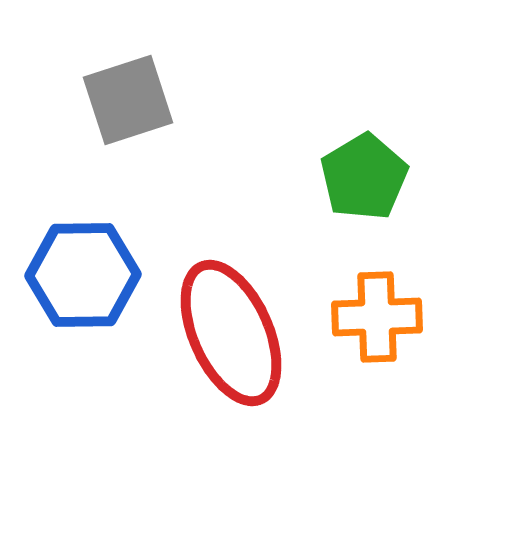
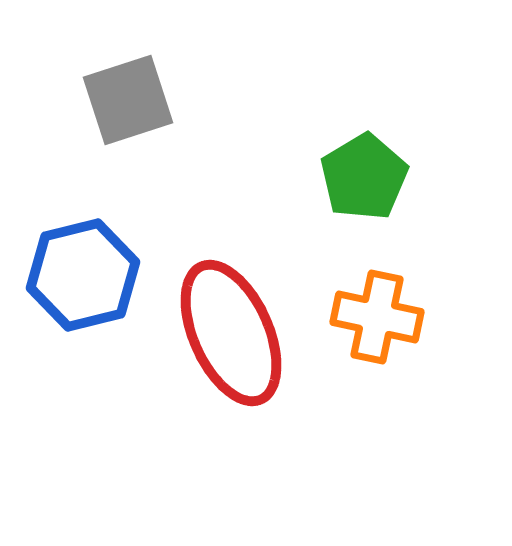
blue hexagon: rotated 13 degrees counterclockwise
orange cross: rotated 14 degrees clockwise
